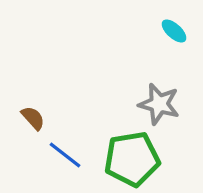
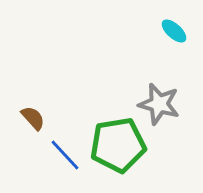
blue line: rotated 9 degrees clockwise
green pentagon: moved 14 px left, 14 px up
